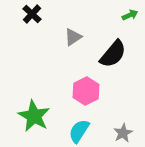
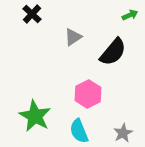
black semicircle: moved 2 px up
pink hexagon: moved 2 px right, 3 px down
green star: moved 1 px right
cyan semicircle: rotated 55 degrees counterclockwise
